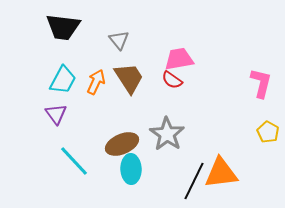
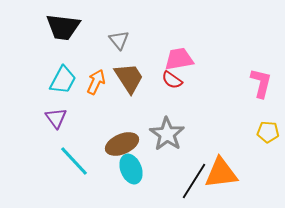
purple triangle: moved 4 px down
yellow pentagon: rotated 25 degrees counterclockwise
cyan ellipse: rotated 20 degrees counterclockwise
black line: rotated 6 degrees clockwise
